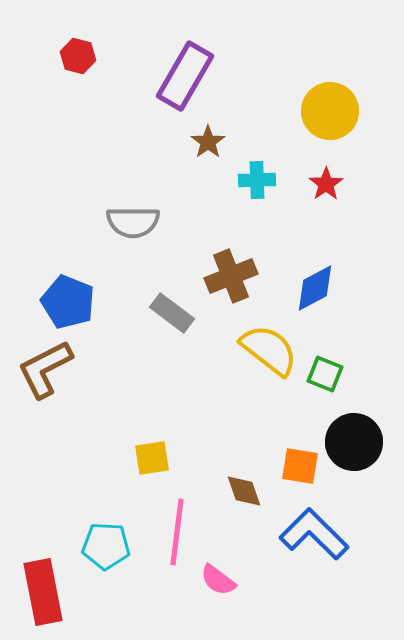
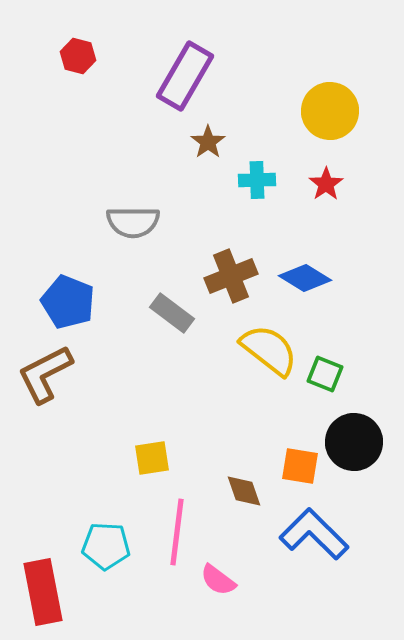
blue diamond: moved 10 px left, 10 px up; rotated 60 degrees clockwise
brown L-shape: moved 5 px down
